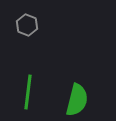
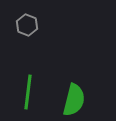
green semicircle: moved 3 px left
